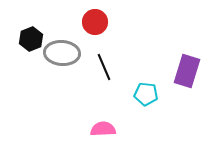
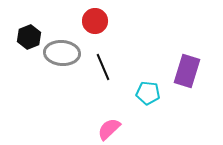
red circle: moved 1 px up
black hexagon: moved 2 px left, 2 px up
black line: moved 1 px left
cyan pentagon: moved 2 px right, 1 px up
pink semicircle: moved 6 px right; rotated 40 degrees counterclockwise
